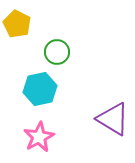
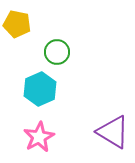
yellow pentagon: rotated 16 degrees counterclockwise
cyan hexagon: rotated 12 degrees counterclockwise
purple triangle: moved 13 px down
